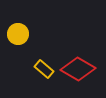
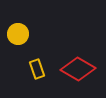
yellow rectangle: moved 7 px left; rotated 30 degrees clockwise
